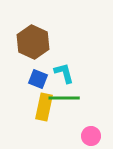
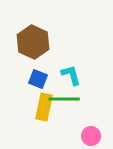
cyan L-shape: moved 7 px right, 2 px down
green line: moved 1 px down
